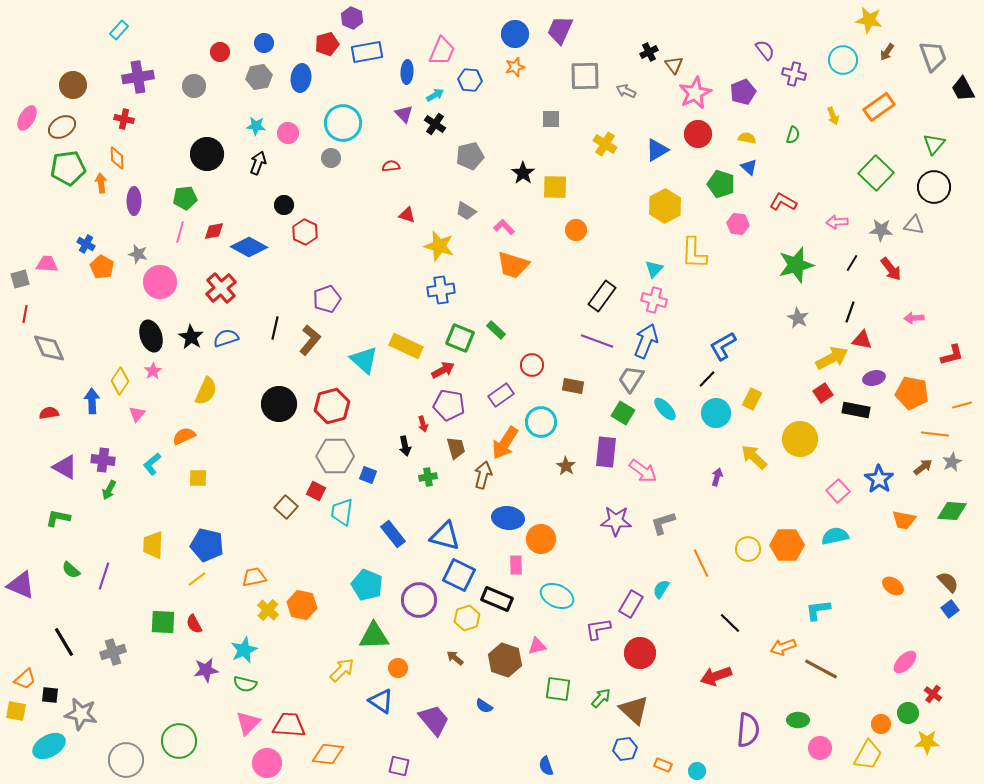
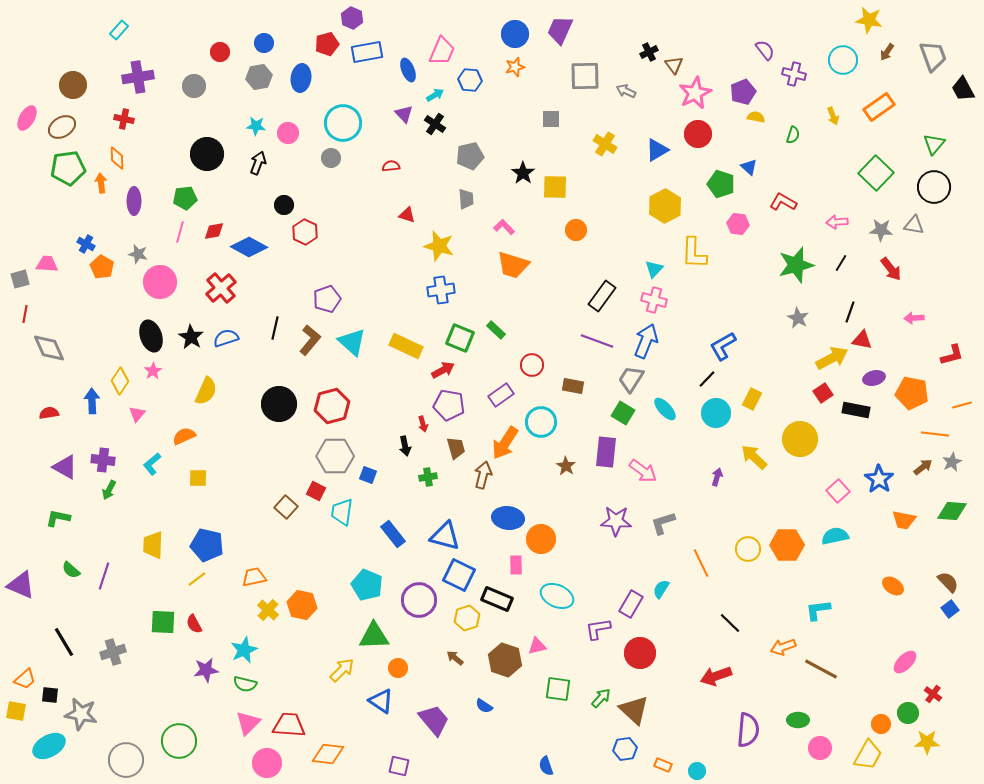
blue ellipse at (407, 72): moved 1 px right, 2 px up; rotated 25 degrees counterclockwise
yellow semicircle at (747, 138): moved 9 px right, 21 px up
gray trapezoid at (466, 211): moved 12 px up; rotated 125 degrees counterclockwise
black line at (852, 263): moved 11 px left
cyan triangle at (364, 360): moved 12 px left, 18 px up
